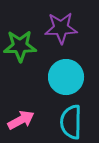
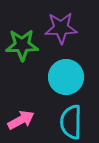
green star: moved 2 px right, 1 px up
